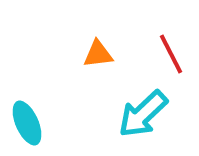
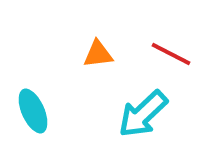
red line: rotated 36 degrees counterclockwise
cyan ellipse: moved 6 px right, 12 px up
